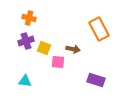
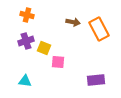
orange cross: moved 2 px left, 3 px up
brown arrow: moved 27 px up
purple rectangle: rotated 24 degrees counterclockwise
